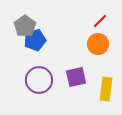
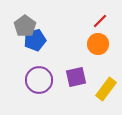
yellow rectangle: rotated 30 degrees clockwise
